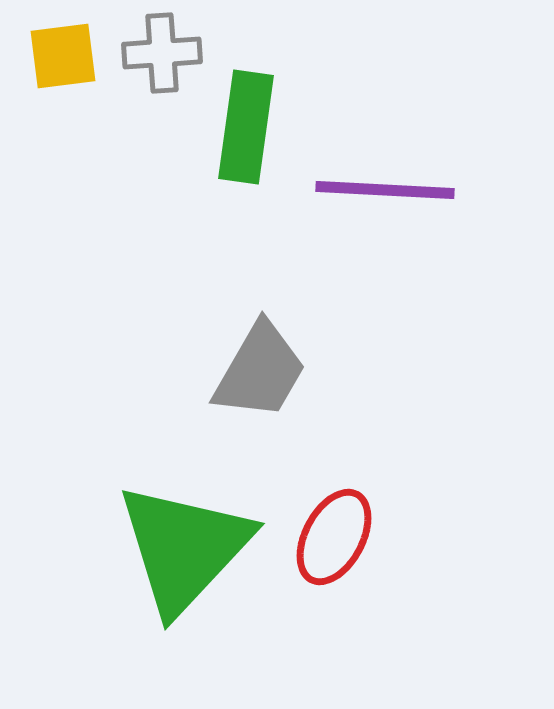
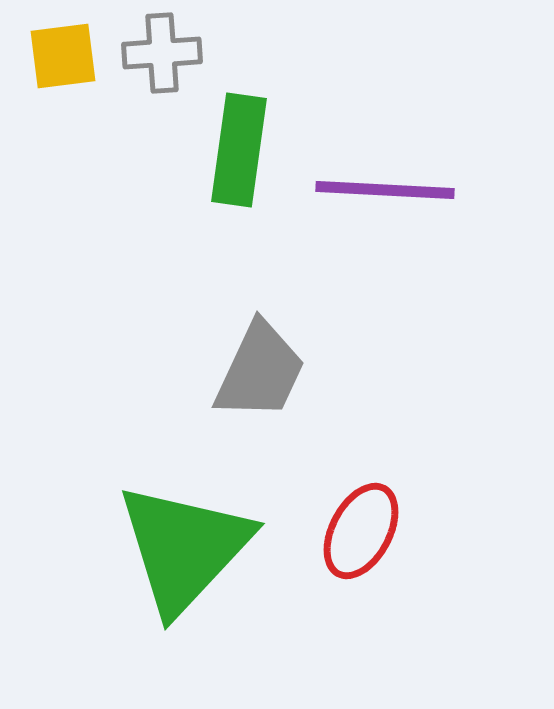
green rectangle: moved 7 px left, 23 px down
gray trapezoid: rotated 5 degrees counterclockwise
red ellipse: moved 27 px right, 6 px up
